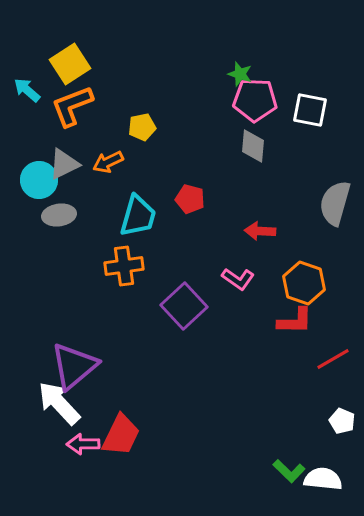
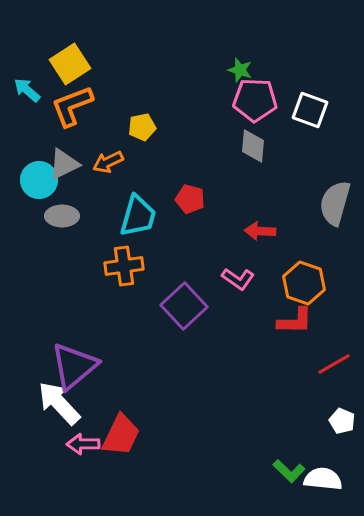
green star: moved 4 px up
white square: rotated 9 degrees clockwise
gray ellipse: moved 3 px right, 1 px down; rotated 8 degrees clockwise
red line: moved 1 px right, 5 px down
